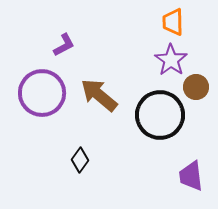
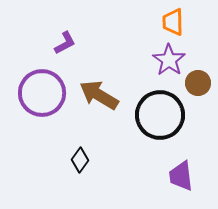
purple L-shape: moved 1 px right, 2 px up
purple star: moved 2 px left
brown circle: moved 2 px right, 4 px up
brown arrow: rotated 9 degrees counterclockwise
purple trapezoid: moved 10 px left
